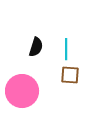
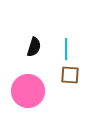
black semicircle: moved 2 px left
pink circle: moved 6 px right
